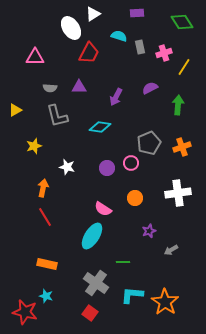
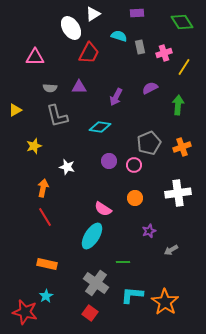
pink circle: moved 3 px right, 2 px down
purple circle: moved 2 px right, 7 px up
cyan star: rotated 24 degrees clockwise
